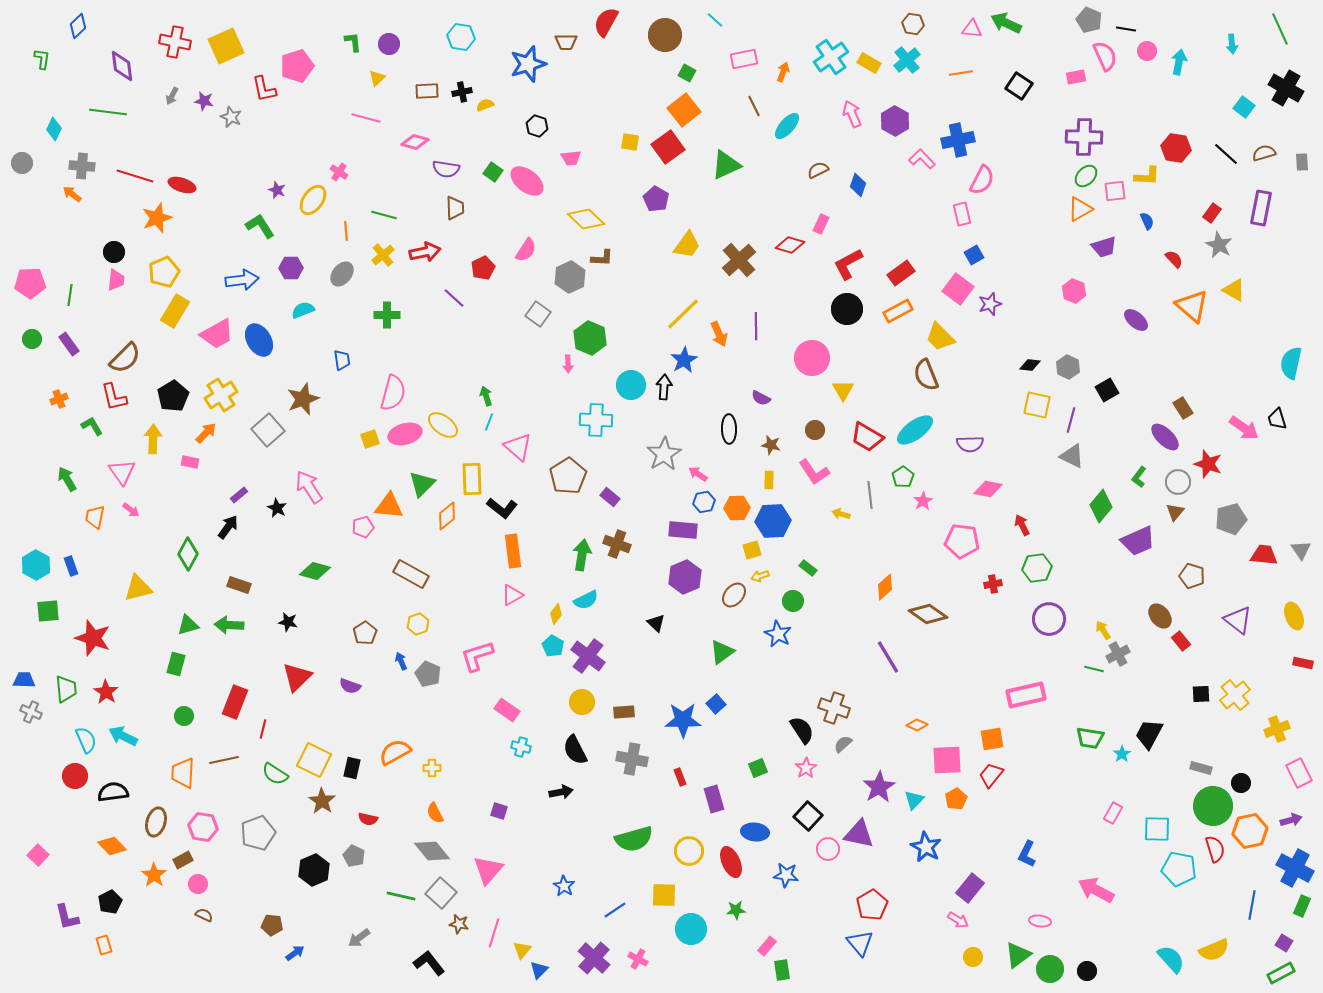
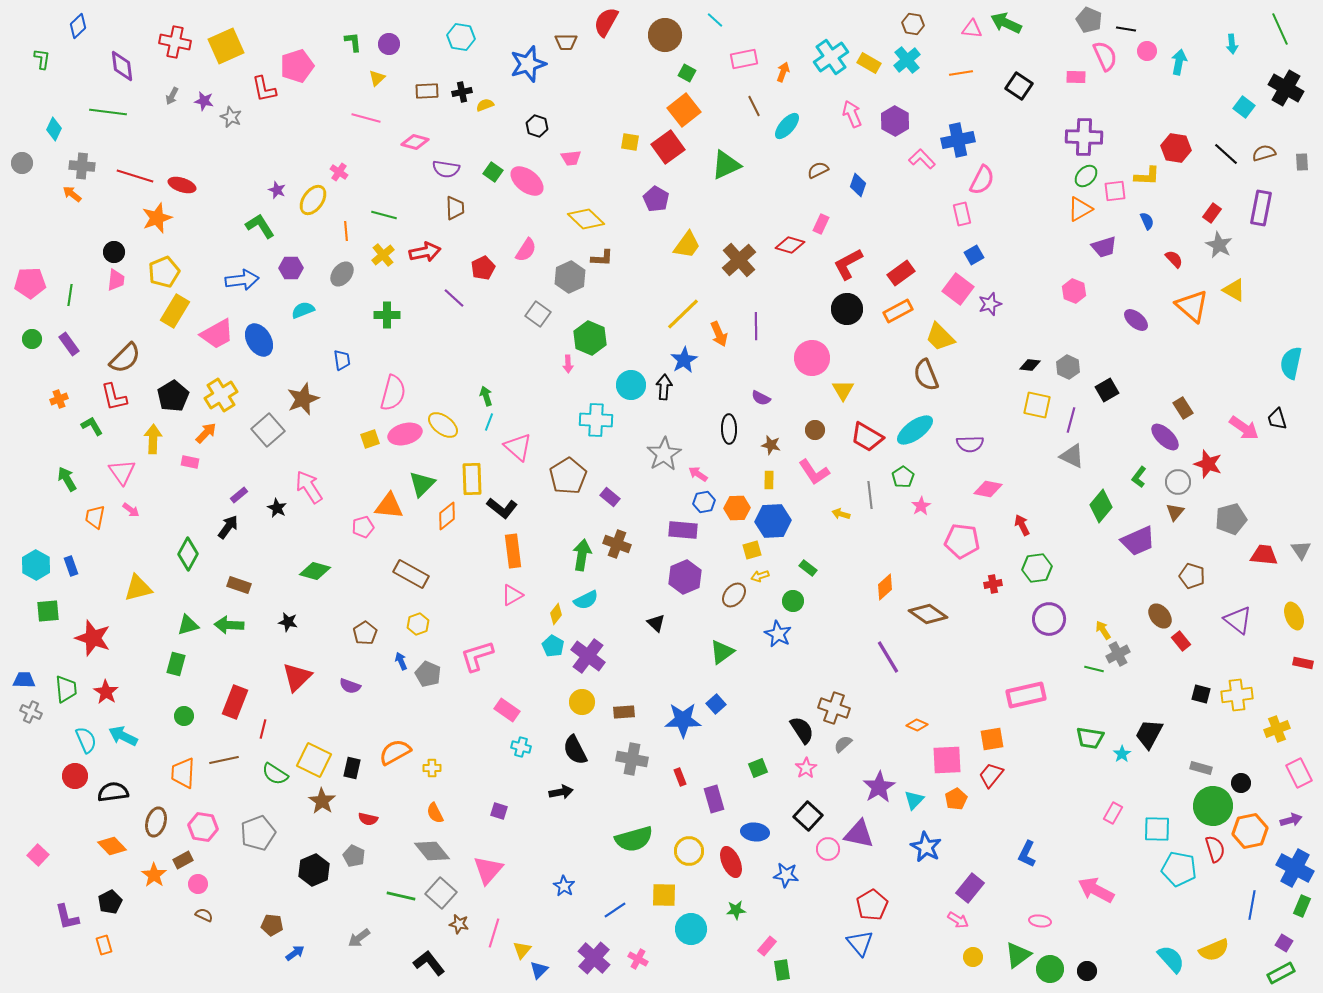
pink rectangle at (1076, 77): rotated 12 degrees clockwise
pink star at (923, 501): moved 2 px left, 5 px down
black square at (1201, 694): rotated 18 degrees clockwise
yellow cross at (1235, 695): moved 2 px right; rotated 32 degrees clockwise
